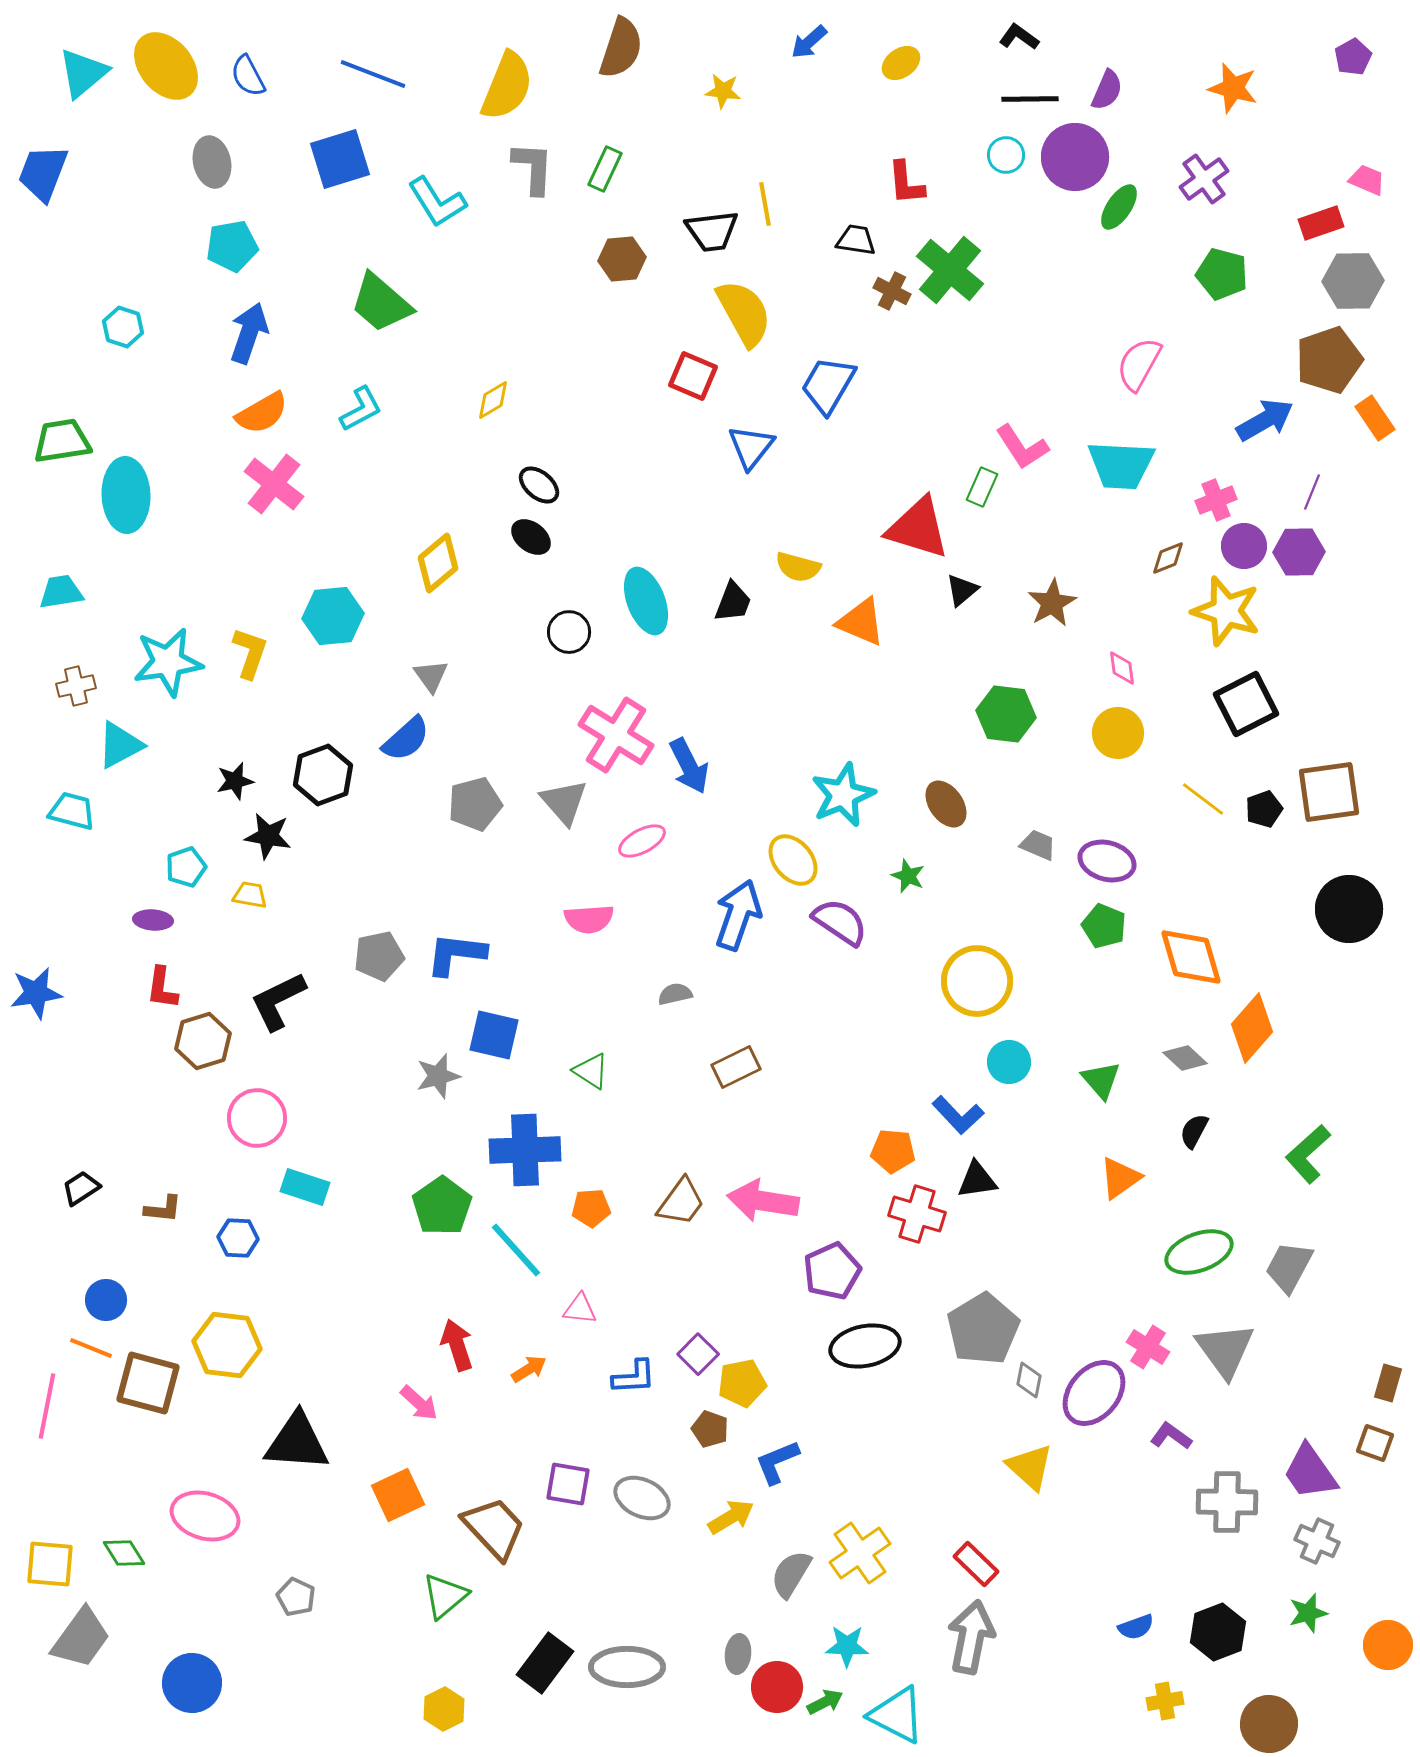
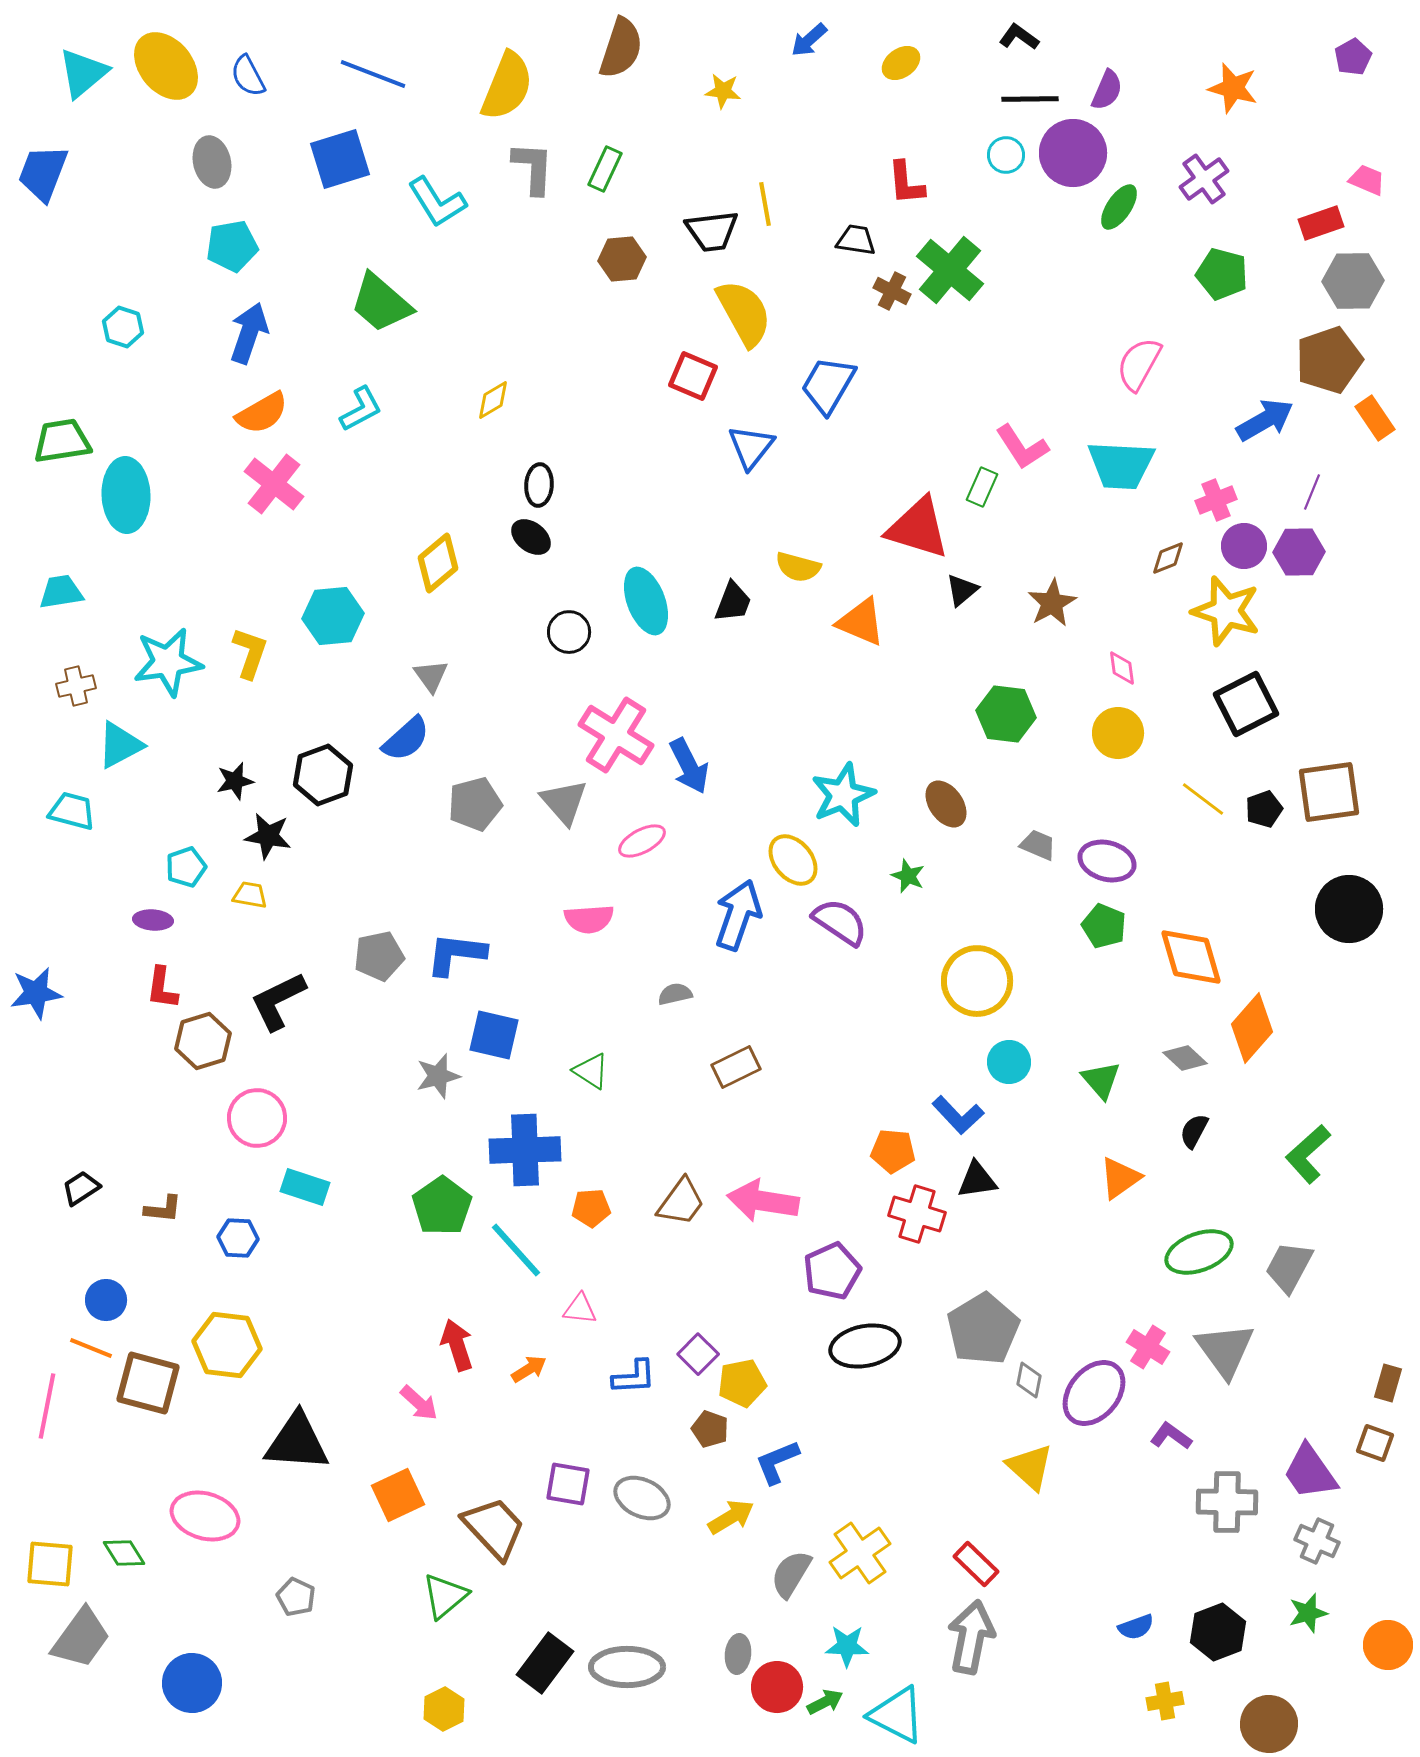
blue arrow at (809, 42): moved 2 px up
purple circle at (1075, 157): moved 2 px left, 4 px up
black ellipse at (539, 485): rotated 54 degrees clockwise
